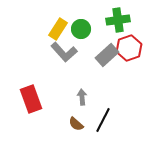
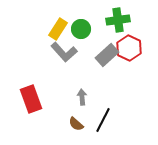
red hexagon: rotated 15 degrees counterclockwise
